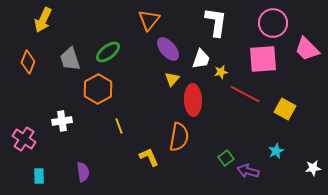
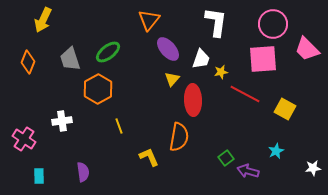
pink circle: moved 1 px down
